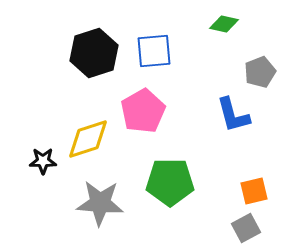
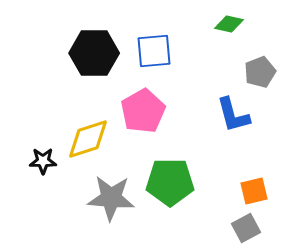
green diamond: moved 5 px right
black hexagon: rotated 18 degrees clockwise
gray star: moved 11 px right, 5 px up
